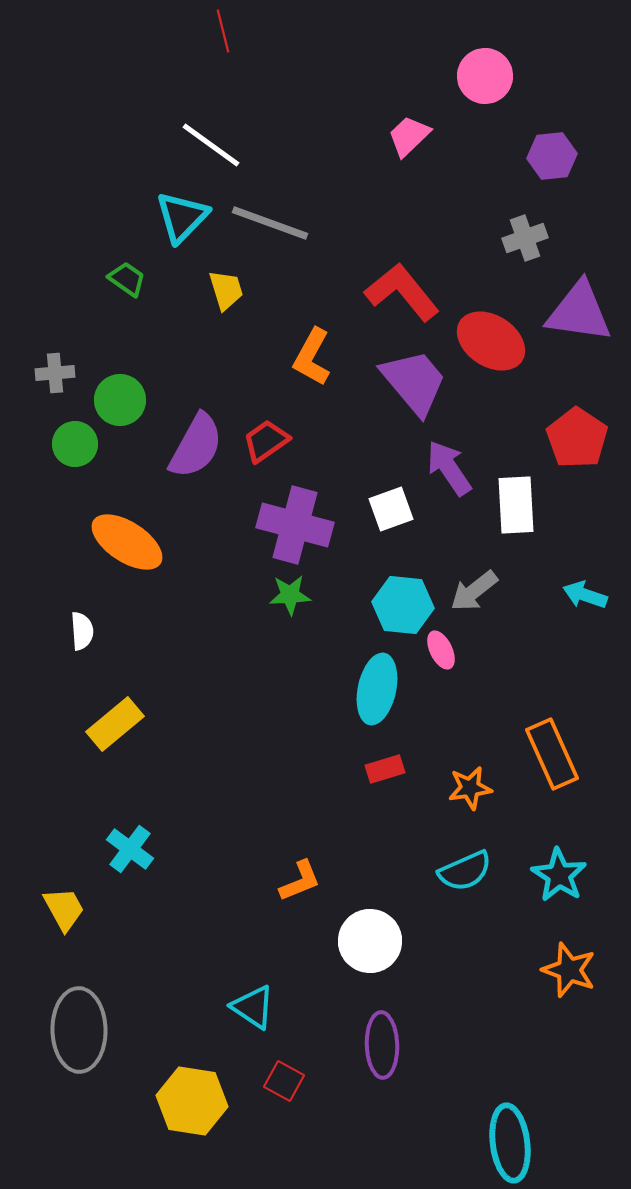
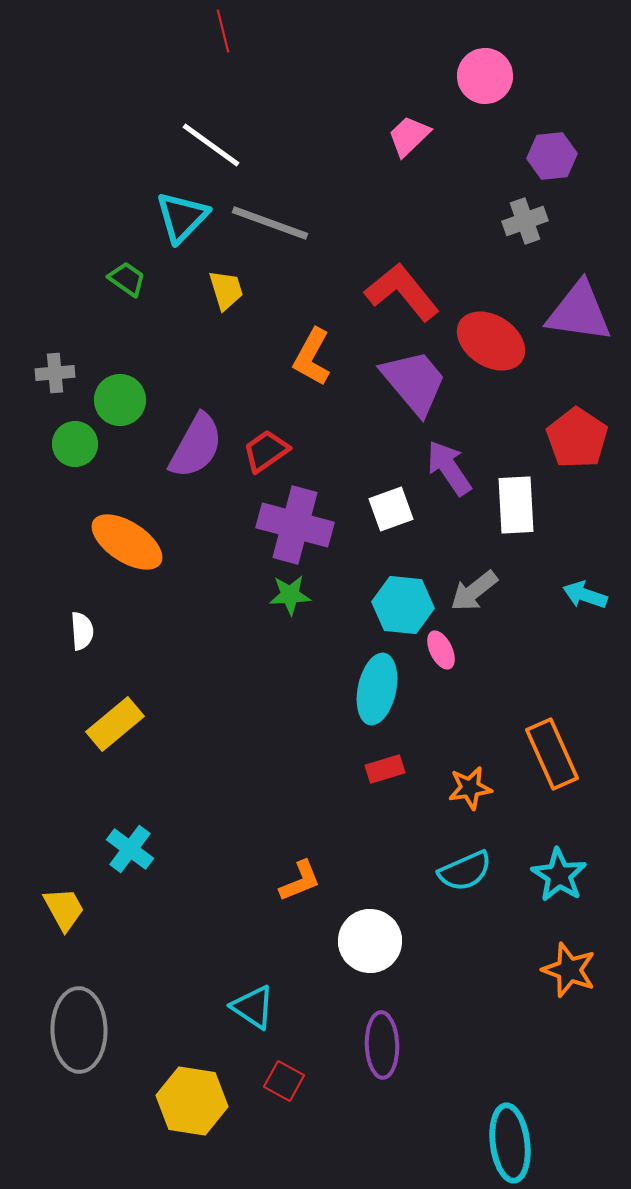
gray cross at (525, 238): moved 17 px up
red trapezoid at (266, 441): moved 10 px down
